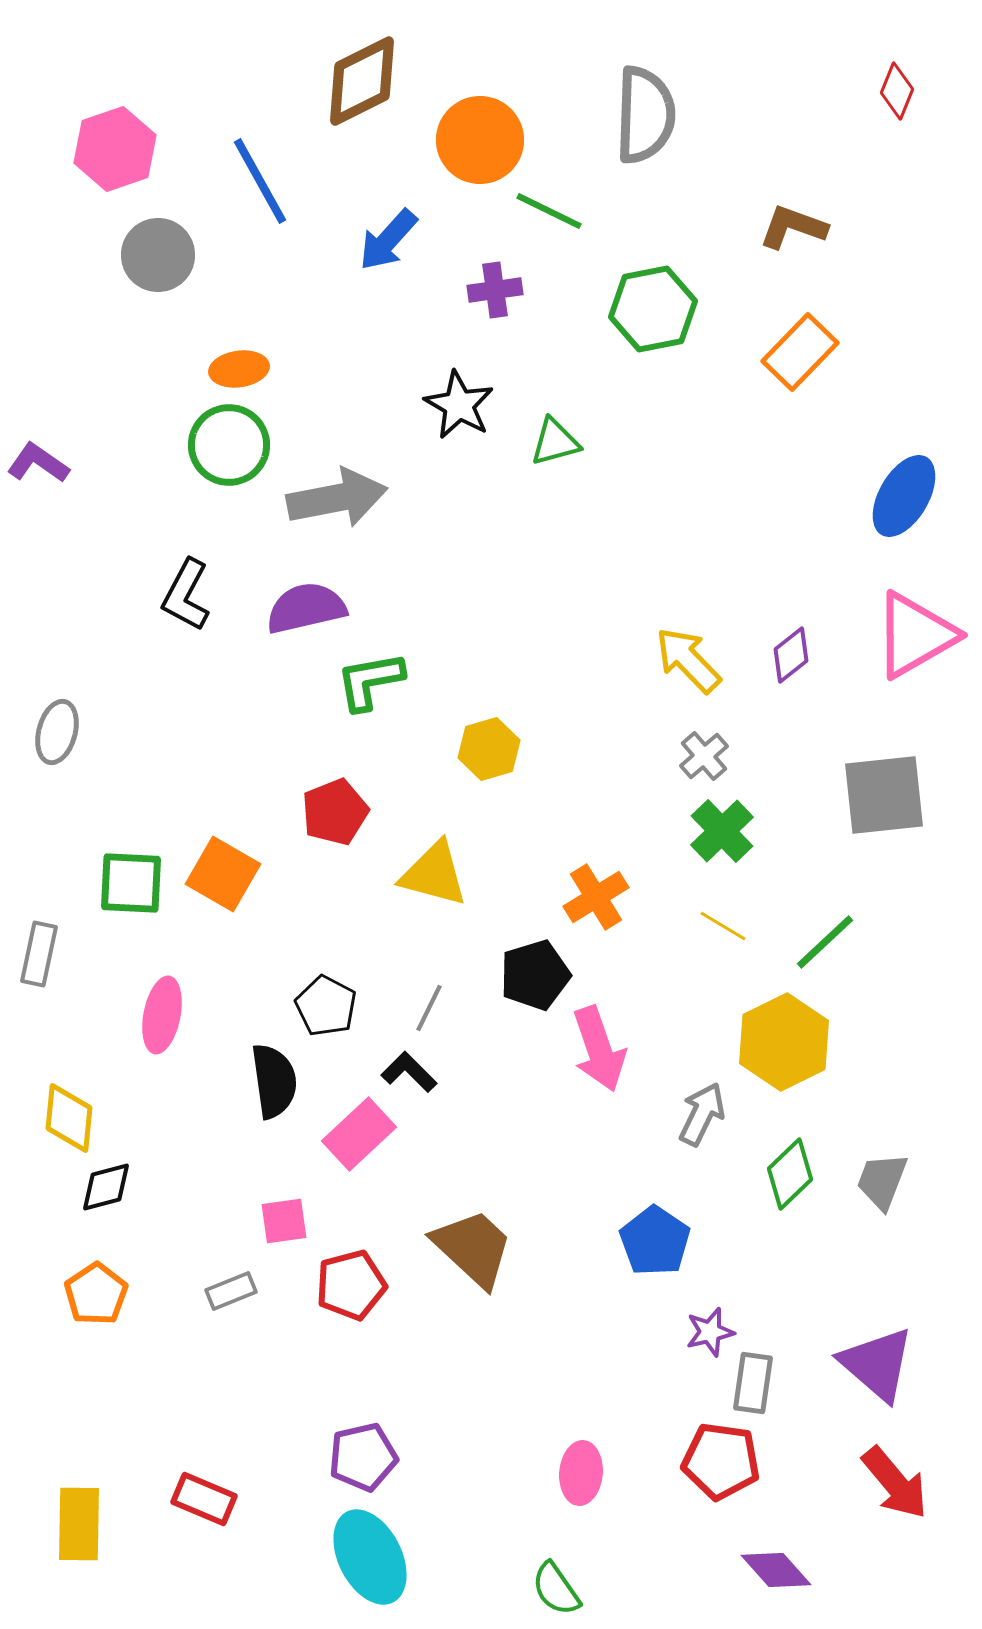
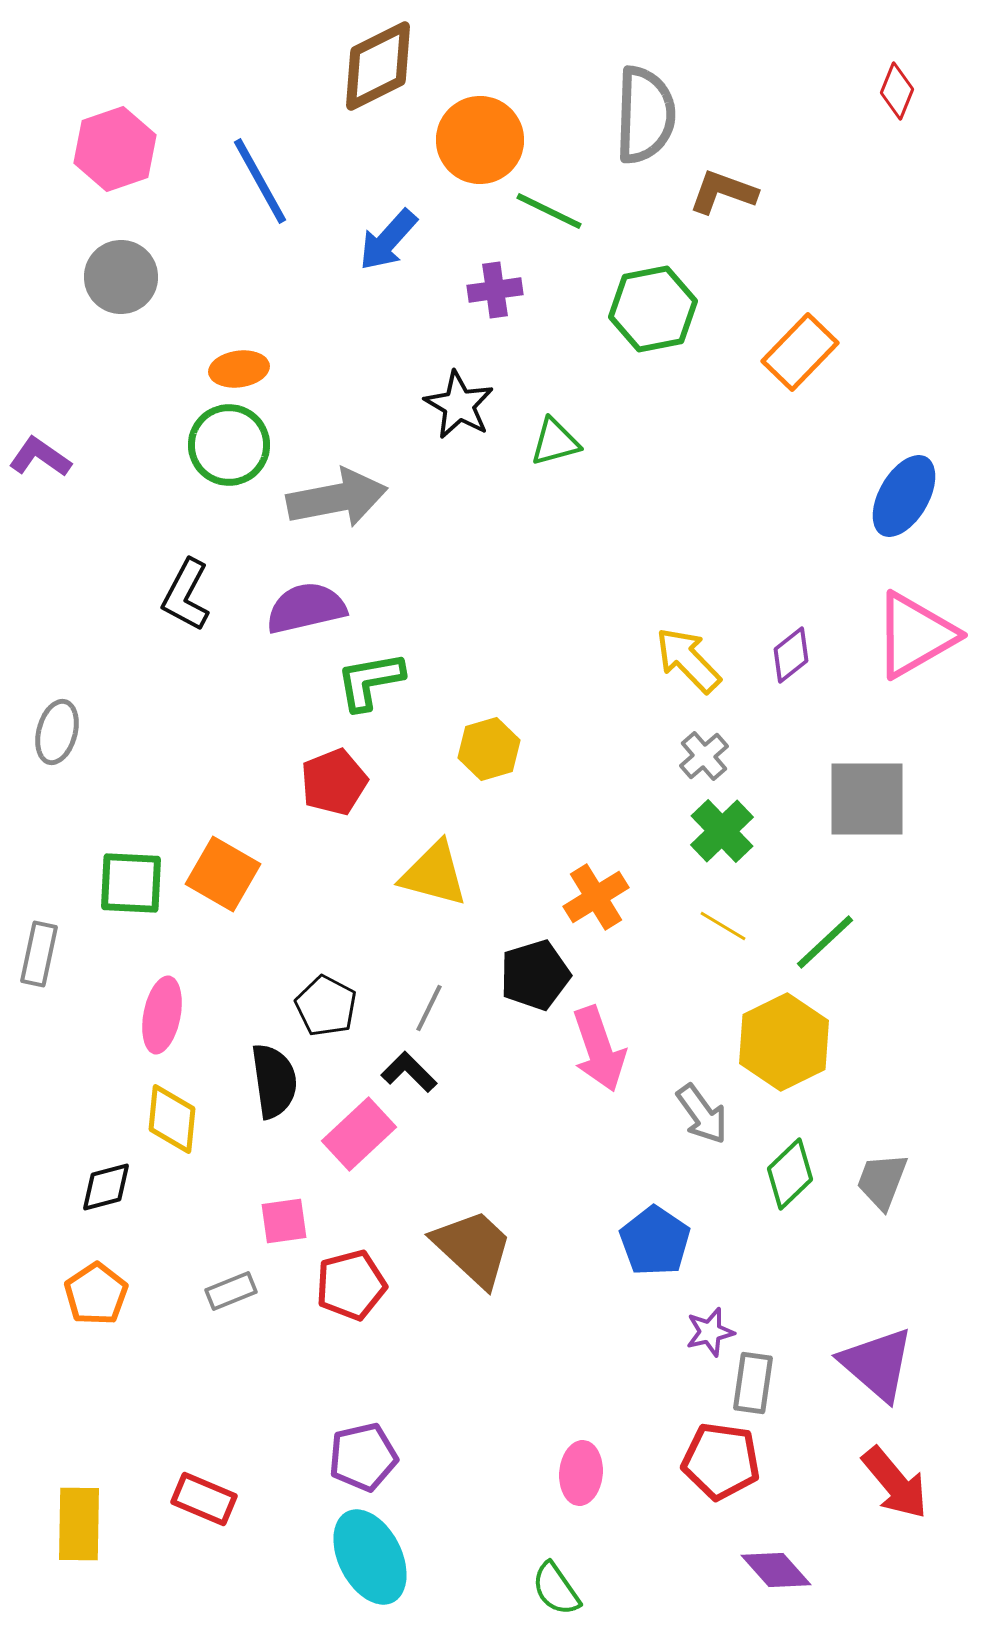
brown diamond at (362, 81): moved 16 px right, 15 px up
brown L-shape at (793, 227): moved 70 px left, 35 px up
gray circle at (158, 255): moved 37 px left, 22 px down
purple L-shape at (38, 463): moved 2 px right, 6 px up
gray square at (884, 795): moved 17 px left, 4 px down; rotated 6 degrees clockwise
red pentagon at (335, 812): moved 1 px left, 30 px up
gray arrow at (702, 1114): rotated 118 degrees clockwise
yellow diamond at (69, 1118): moved 103 px right, 1 px down
